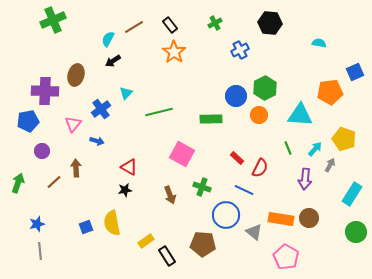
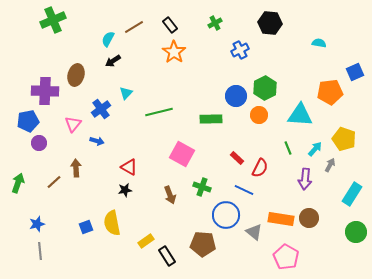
purple circle at (42, 151): moved 3 px left, 8 px up
